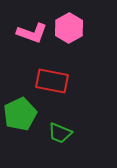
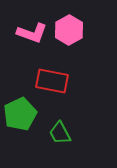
pink hexagon: moved 2 px down
green trapezoid: rotated 40 degrees clockwise
